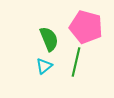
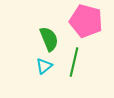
pink pentagon: moved 6 px up
green line: moved 2 px left
